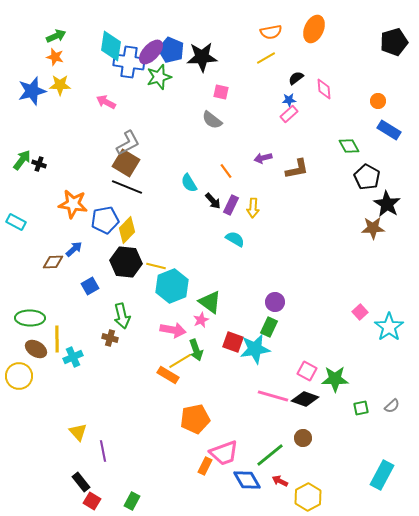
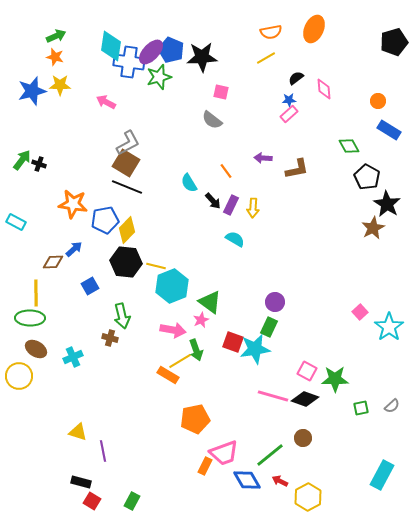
purple arrow at (263, 158): rotated 18 degrees clockwise
brown star at (373, 228): rotated 25 degrees counterclockwise
yellow line at (57, 339): moved 21 px left, 46 px up
yellow triangle at (78, 432): rotated 30 degrees counterclockwise
black rectangle at (81, 482): rotated 36 degrees counterclockwise
